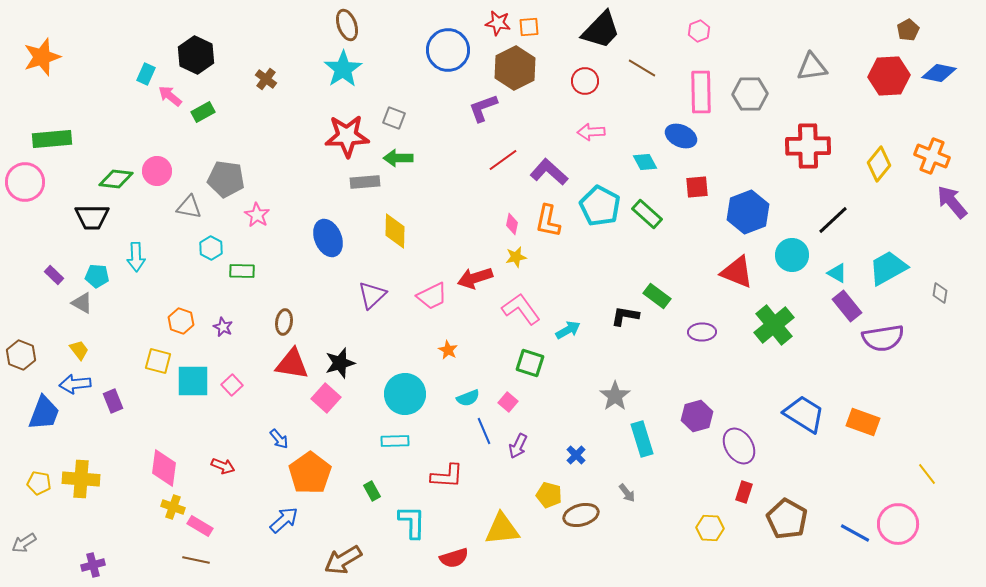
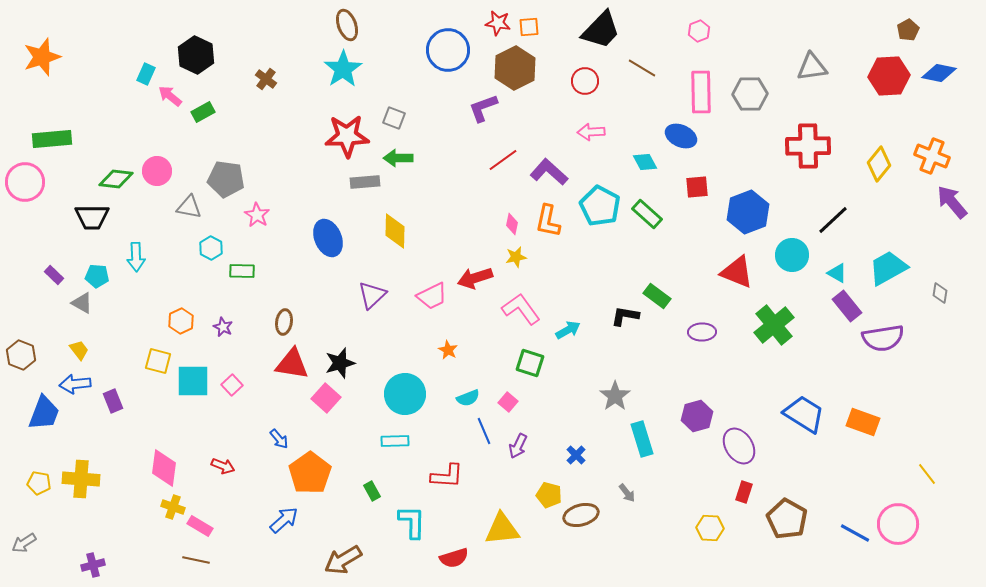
orange hexagon at (181, 321): rotated 15 degrees clockwise
